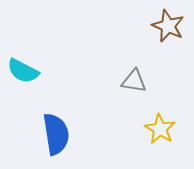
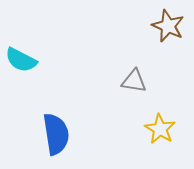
cyan semicircle: moved 2 px left, 11 px up
